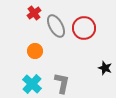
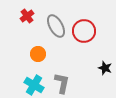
red cross: moved 7 px left, 3 px down
red circle: moved 3 px down
orange circle: moved 3 px right, 3 px down
cyan cross: moved 2 px right, 1 px down; rotated 12 degrees counterclockwise
